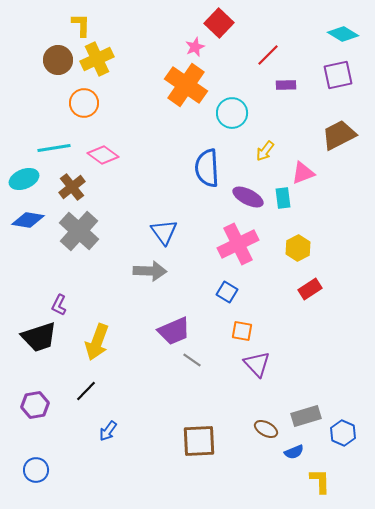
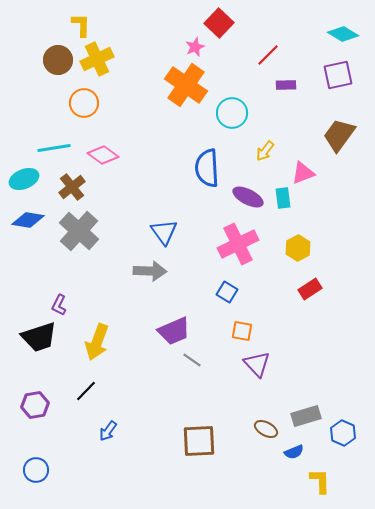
brown trapezoid at (339, 135): rotated 27 degrees counterclockwise
